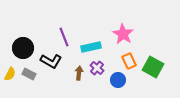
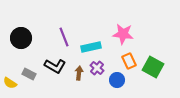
pink star: rotated 25 degrees counterclockwise
black circle: moved 2 px left, 10 px up
black L-shape: moved 4 px right, 5 px down
yellow semicircle: moved 9 px down; rotated 96 degrees clockwise
blue circle: moved 1 px left
